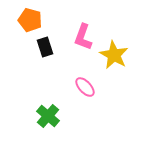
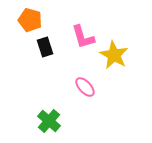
pink L-shape: rotated 36 degrees counterclockwise
green cross: moved 1 px right, 5 px down
